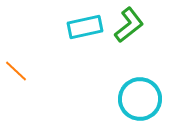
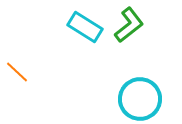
cyan rectangle: rotated 44 degrees clockwise
orange line: moved 1 px right, 1 px down
